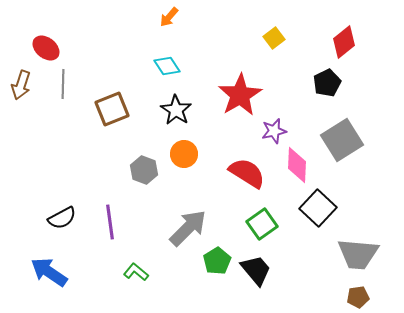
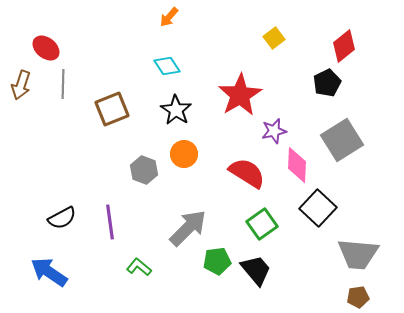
red diamond: moved 4 px down
green pentagon: rotated 24 degrees clockwise
green L-shape: moved 3 px right, 5 px up
